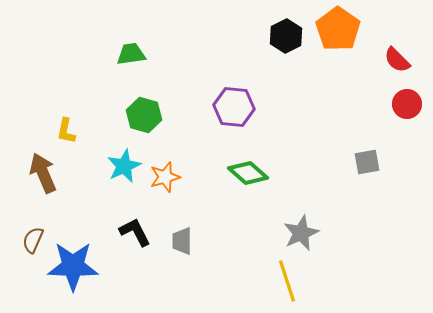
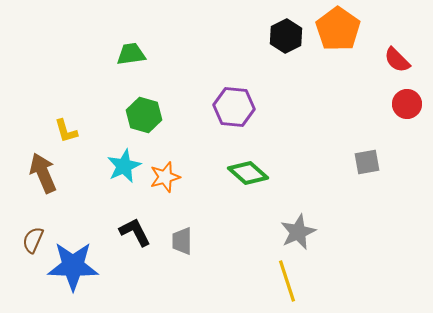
yellow L-shape: rotated 28 degrees counterclockwise
gray star: moved 3 px left, 1 px up
